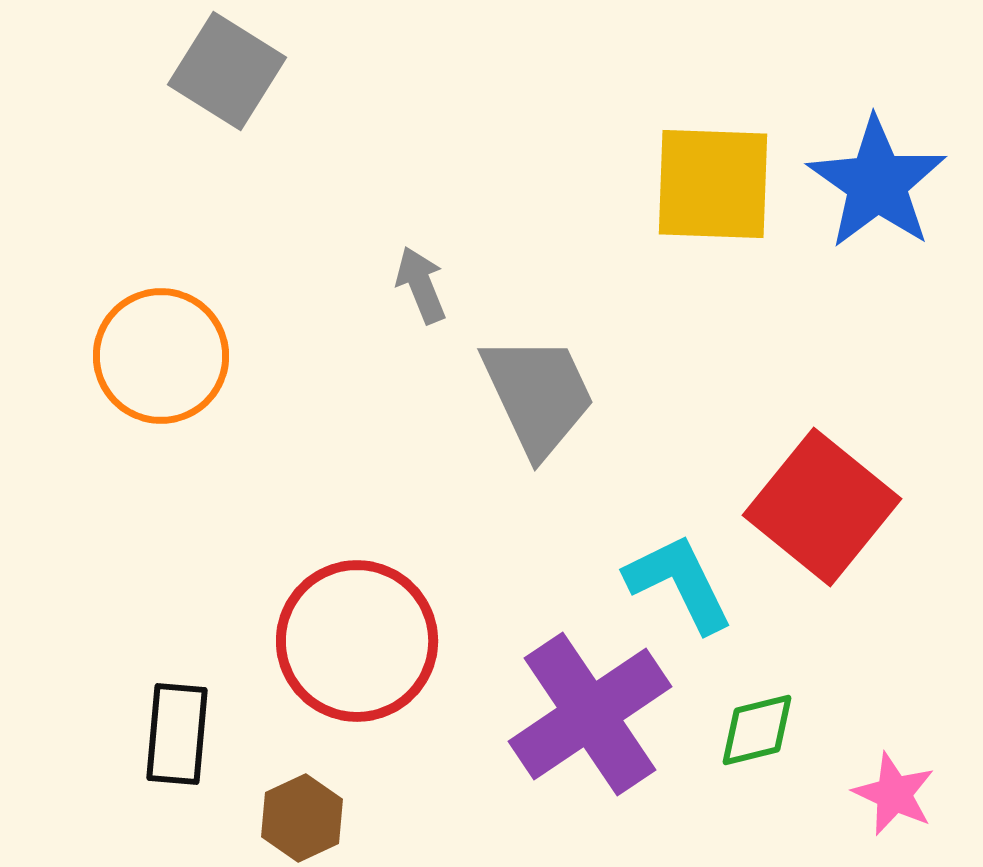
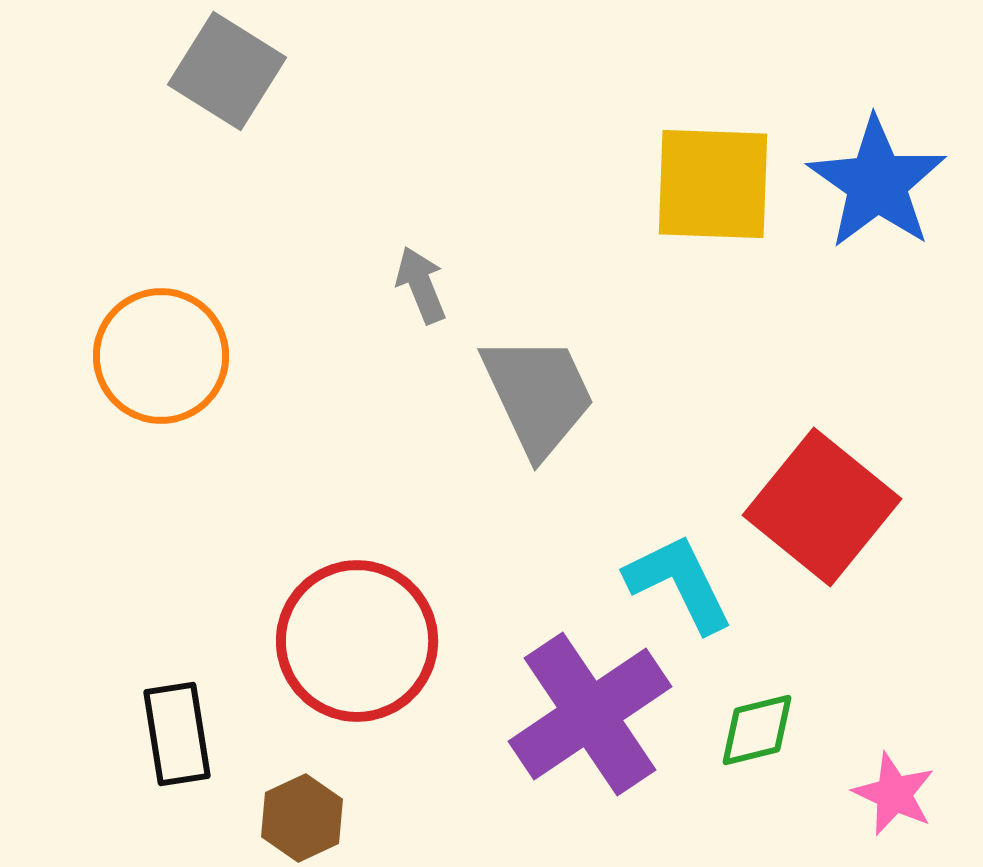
black rectangle: rotated 14 degrees counterclockwise
